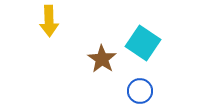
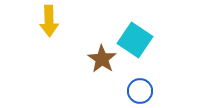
cyan square: moved 8 px left, 3 px up
